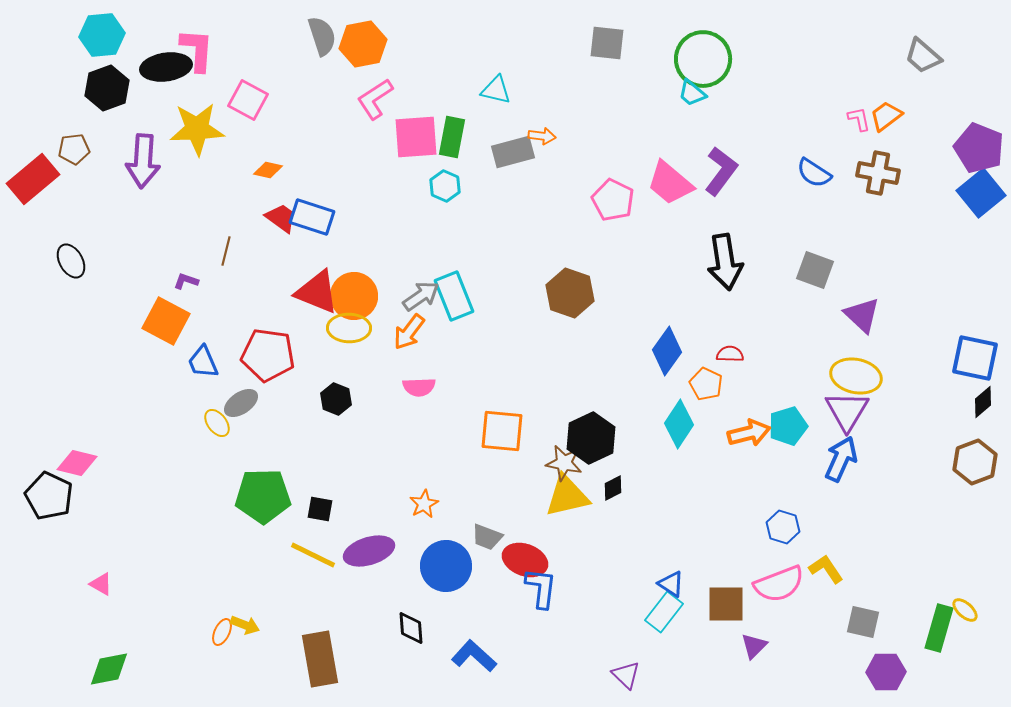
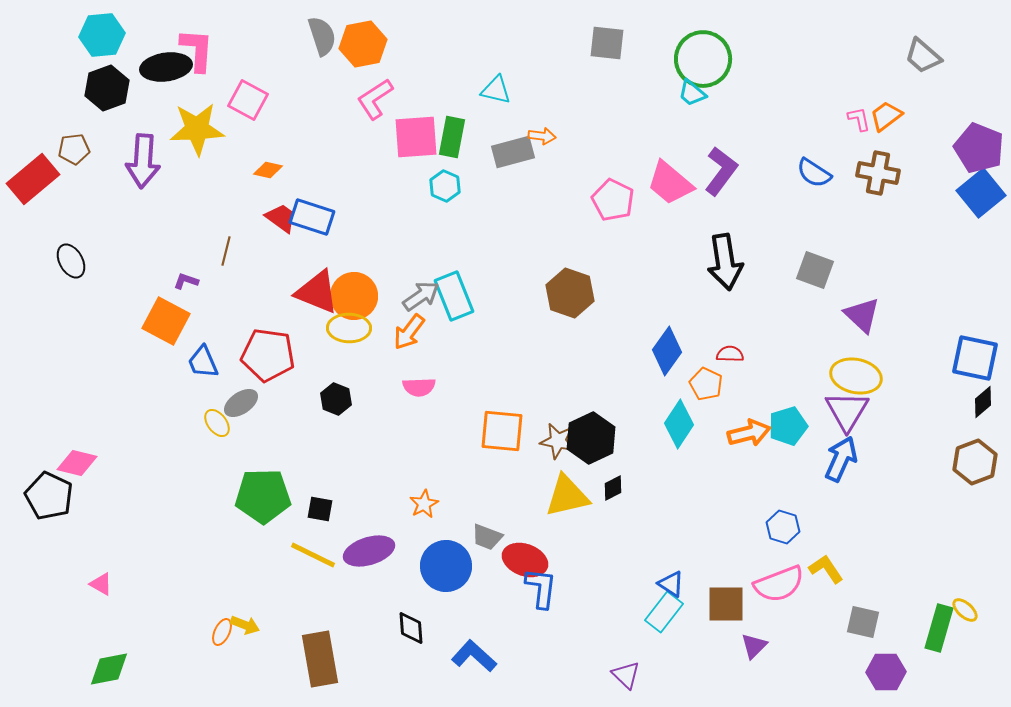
brown star at (564, 463): moved 6 px left, 22 px up
